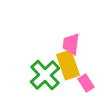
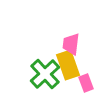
green cross: moved 1 px up
pink rectangle: rotated 12 degrees clockwise
